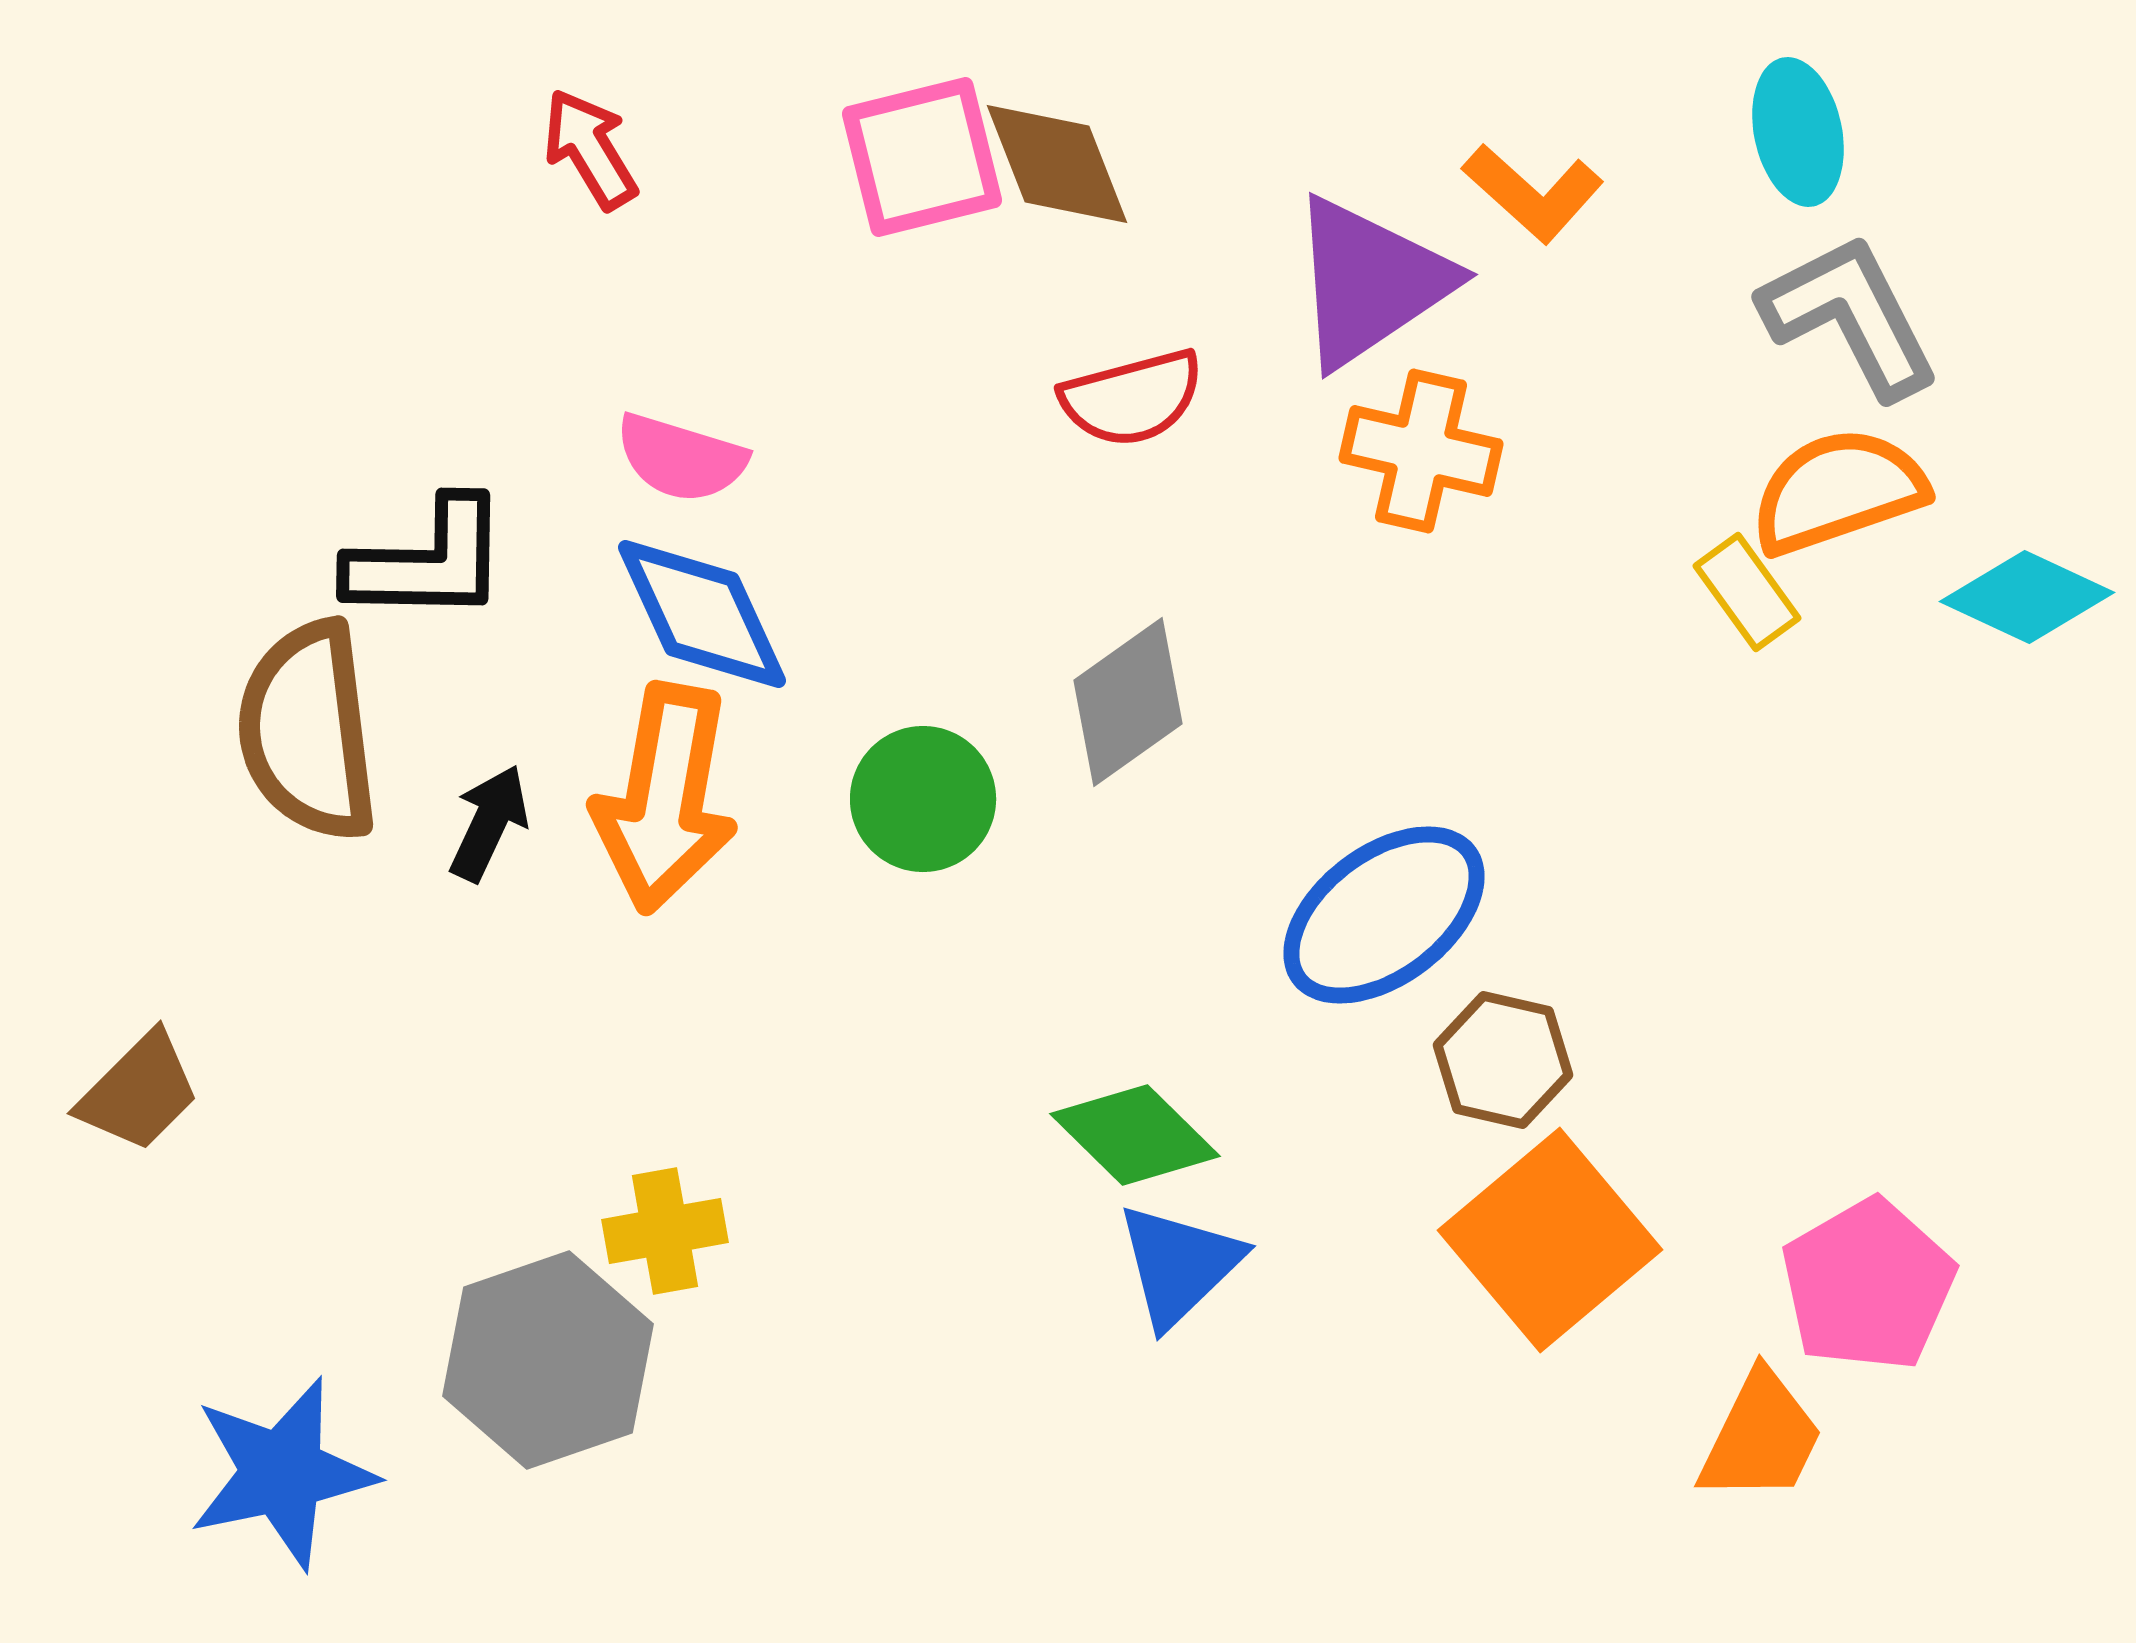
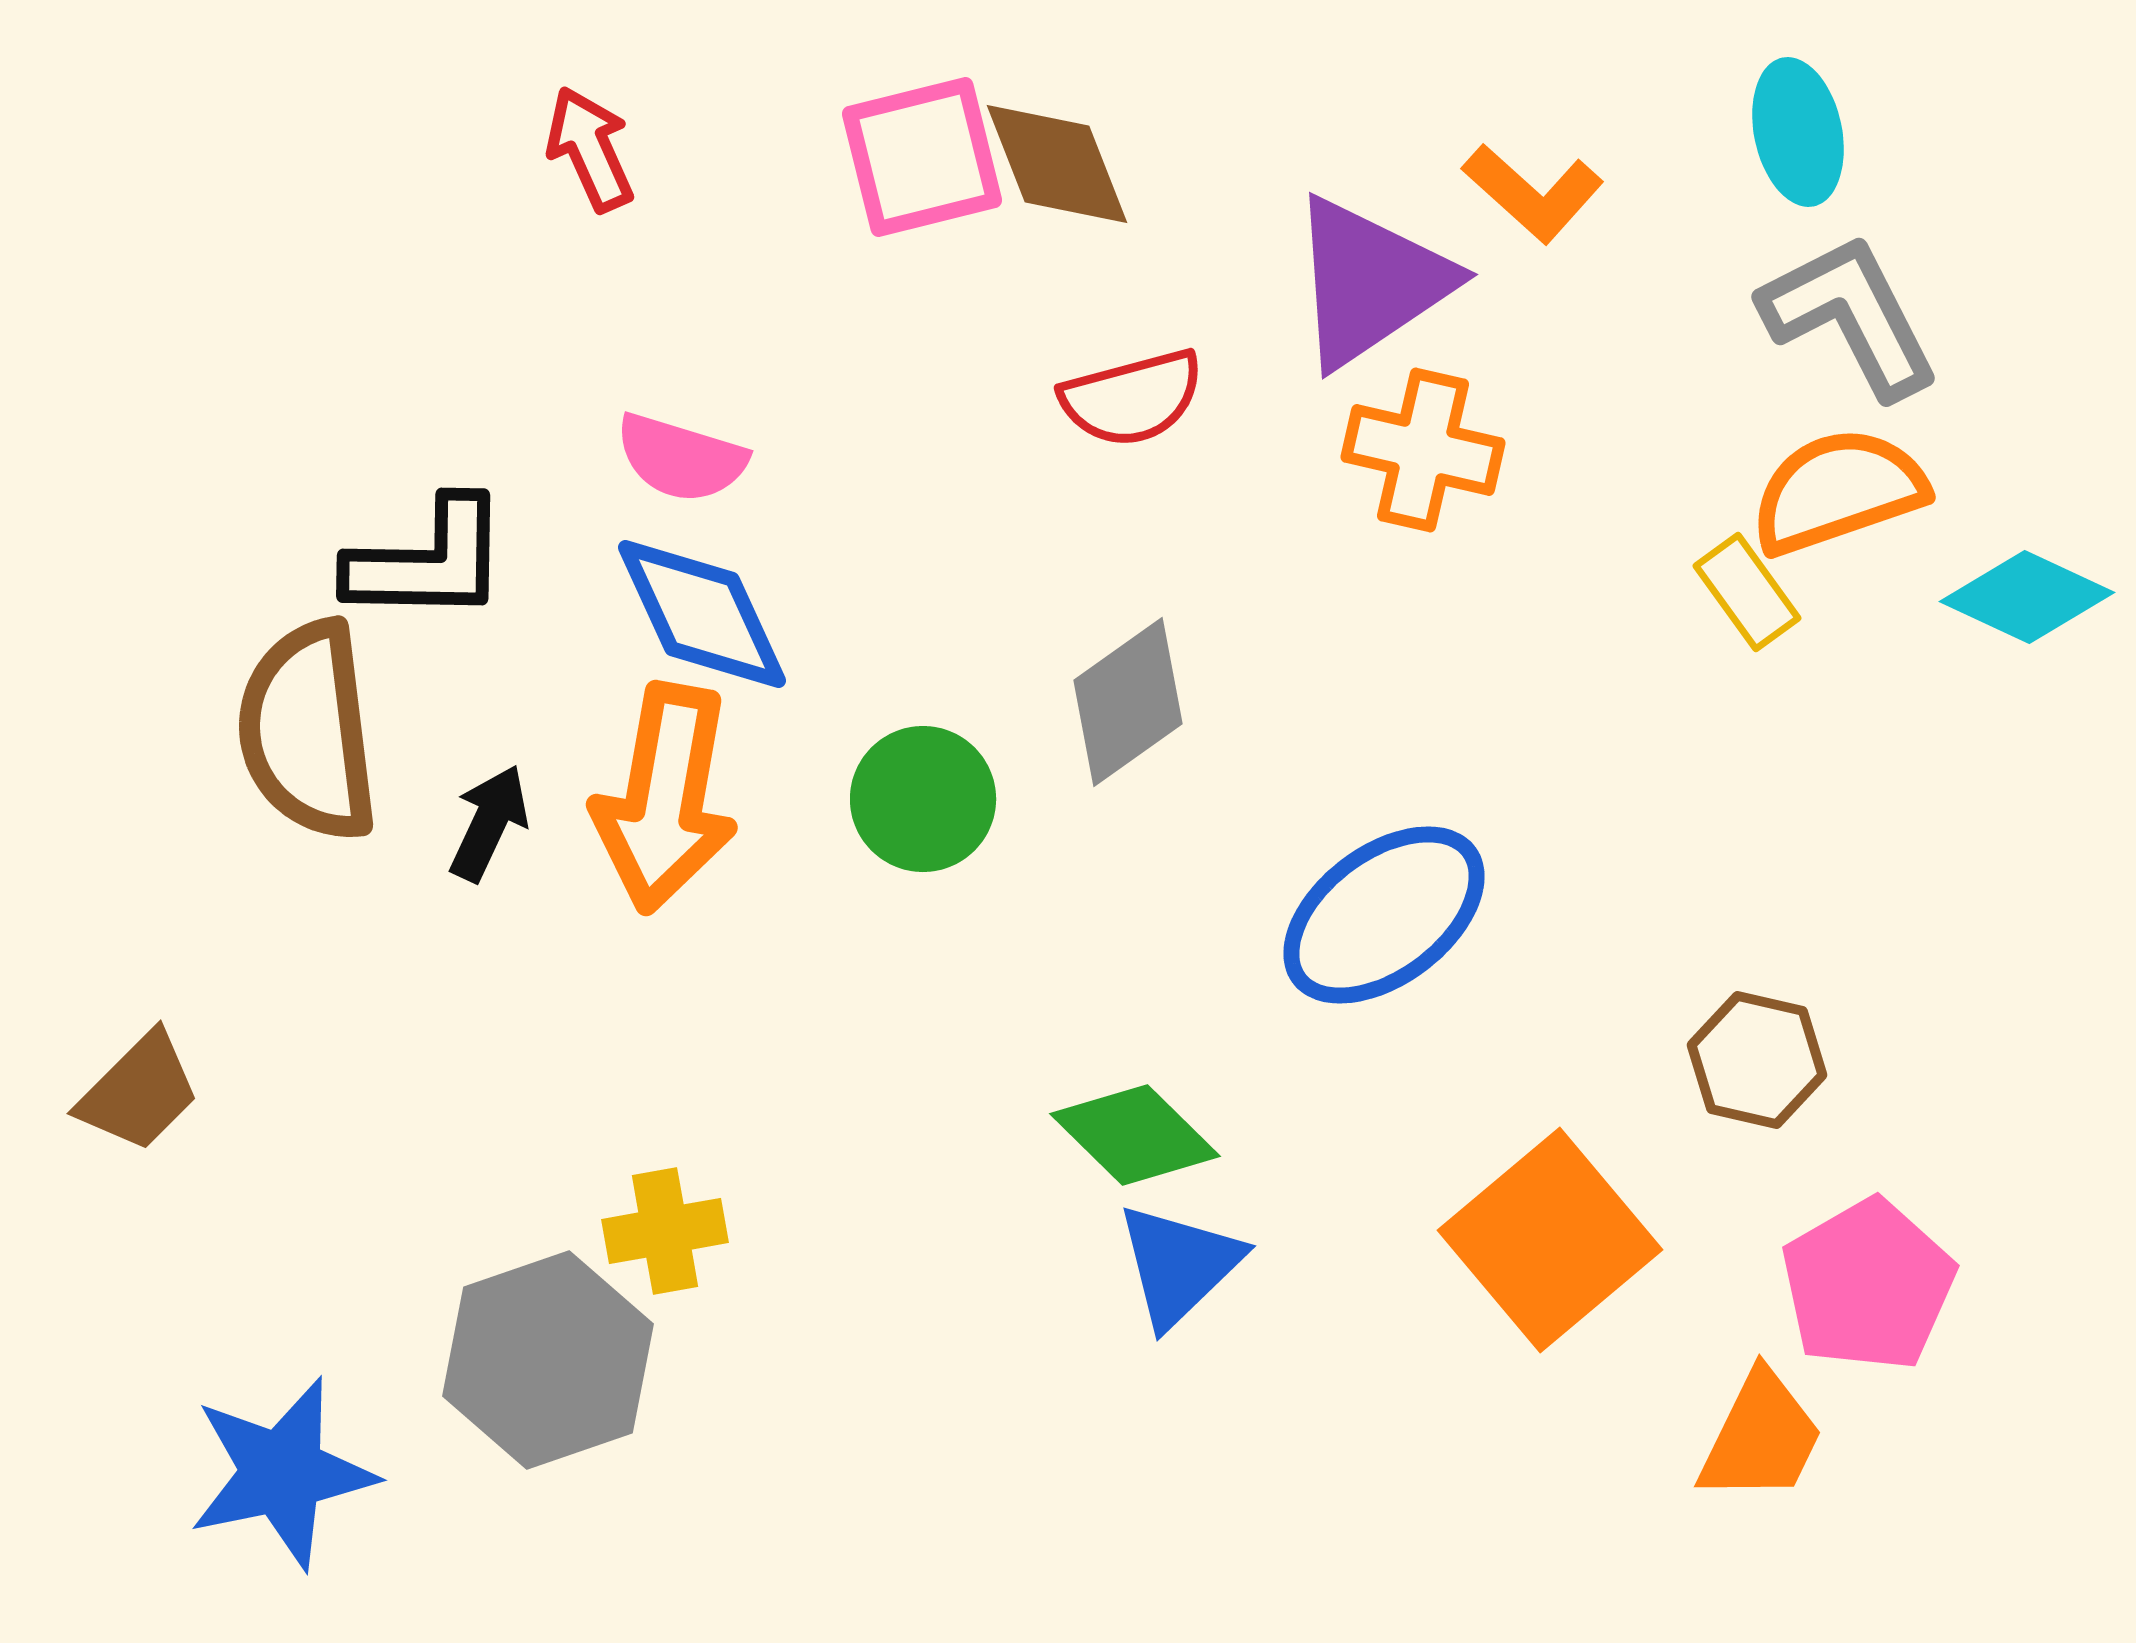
red arrow: rotated 7 degrees clockwise
orange cross: moved 2 px right, 1 px up
brown hexagon: moved 254 px right
